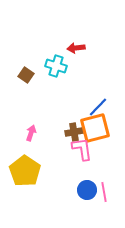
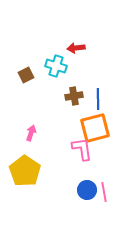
brown square: rotated 28 degrees clockwise
blue line: moved 8 px up; rotated 45 degrees counterclockwise
brown cross: moved 36 px up
